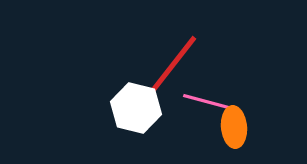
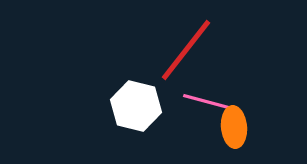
red line: moved 14 px right, 16 px up
white hexagon: moved 2 px up
